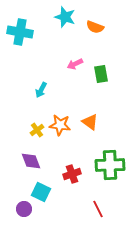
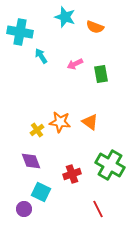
cyan arrow: moved 34 px up; rotated 119 degrees clockwise
orange star: moved 3 px up
green cross: rotated 32 degrees clockwise
